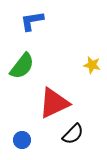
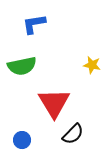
blue L-shape: moved 2 px right, 3 px down
green semicircle: rotated 40 degrees clockwise
red triangle: rotated 36 degrees counterclockwise
